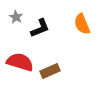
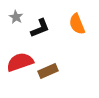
orange semicircle: moved 5 px left
red semicircle: rotated 36 degrees counterclockwise
brown rectangle: moved 2 px left
